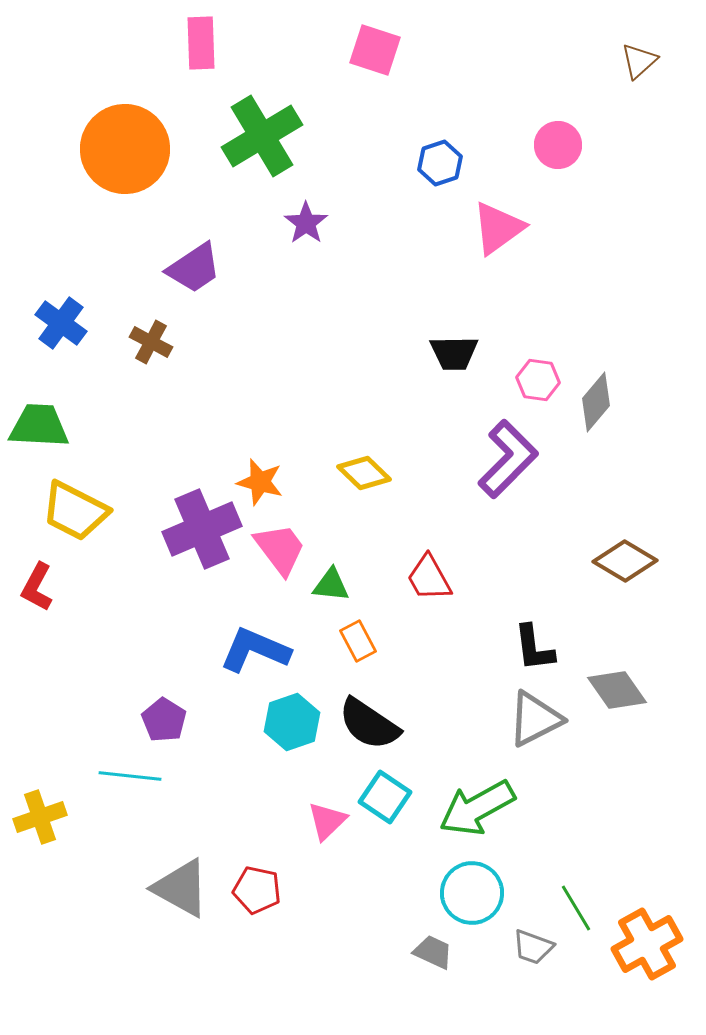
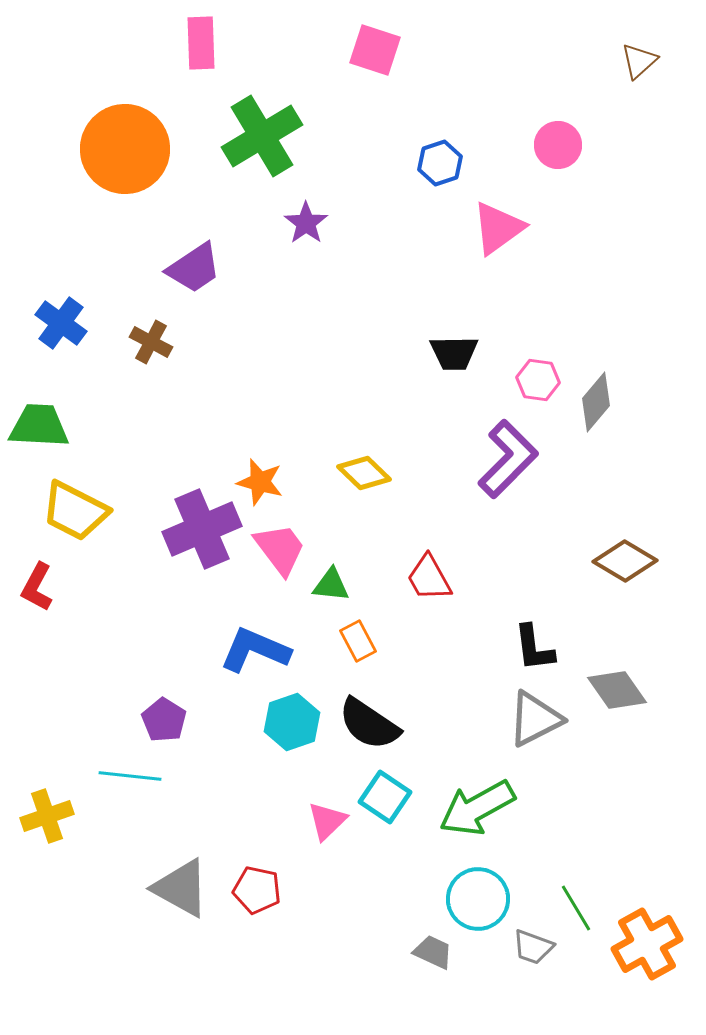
yellow cross at (40, 817): moved 7 px right, 1 px up
cyan circle at (472, 893): moved 6 px right, 6 px down
